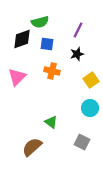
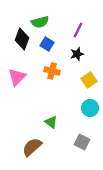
black diamond: rotated 50 degrees counterclockwise
blue square: rotated 24 degrees clockwise
yellow square: moved 2 px left
